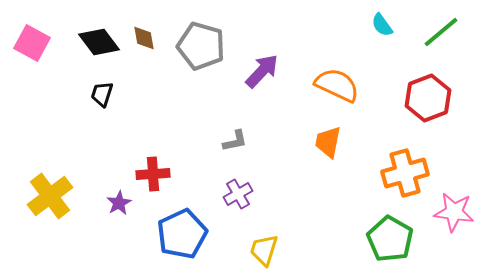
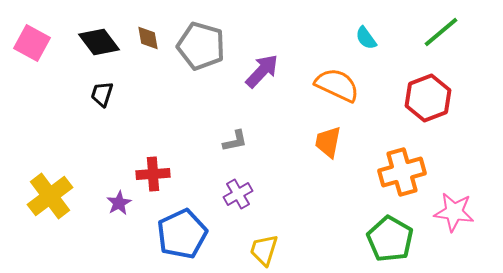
cyan semicircle: moved 16 px left, 13 px down
brown diamond: moved 4 px right
orange cross: moved 3 px left, 1 px up
